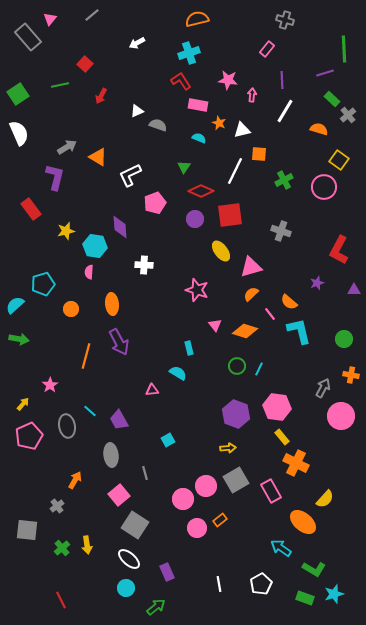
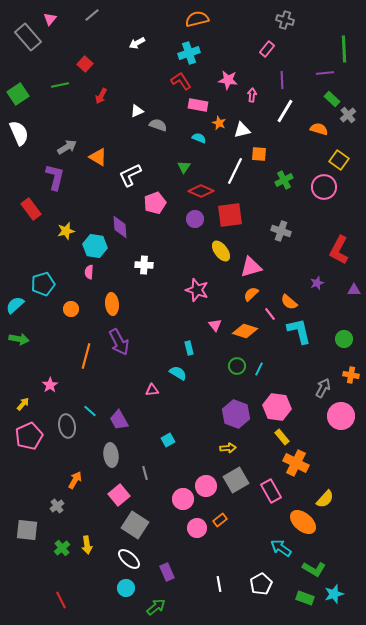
purple line at (325, 73): rotated 12 degrees clockwise
